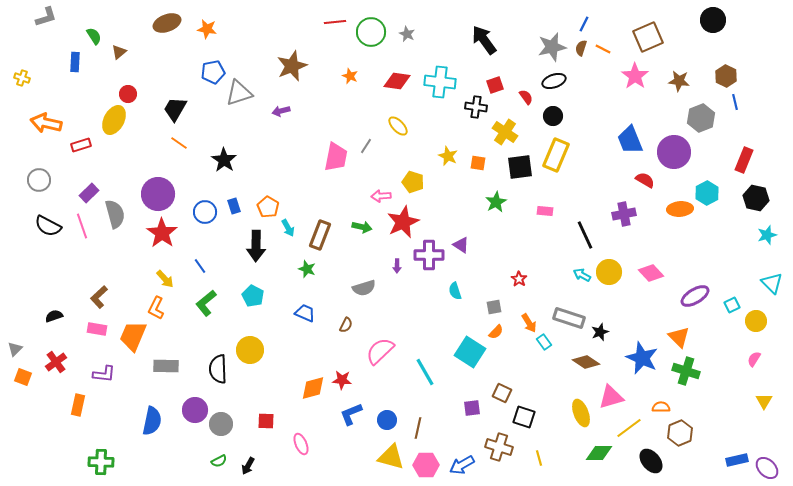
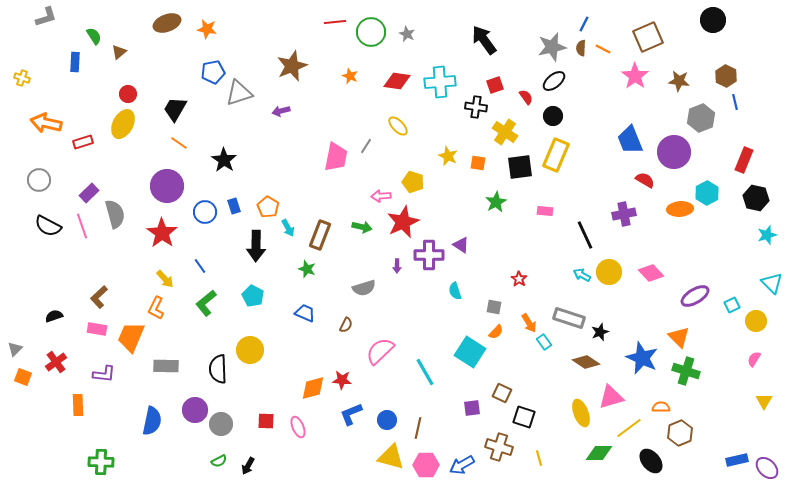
brown semicircle at (581, 48): rotated 14 degrees counterclockwise
black ellipse at (554, 81): rotated 20 degrees counterclockwise
cyan cross at (440, 82): rotated 12 degrees counterclockwise
yellow ellipse at (114, 120): moved 9 px right, 4 px down
red rectangle at (81, 145): moved 2 px right, 3 px up
purple circle at (158, 194): moved 9 px right, 8 px up
gray square at (494, 307): rotated 21 degrees clockwise
orange trapezoid at (133, 336): moved 2 px left, 1 px down
orange rectangle at (78, 405): rotated 15 degrees counterclockwise
pink ellipse at (301, 444): moved 3 px left, 17 px up
